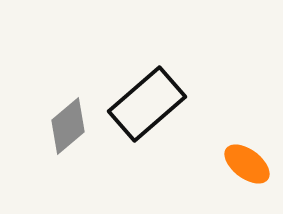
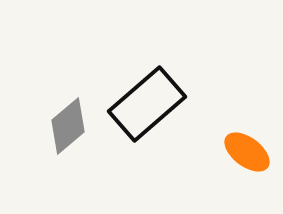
orange ellipse: moved 12 px up
